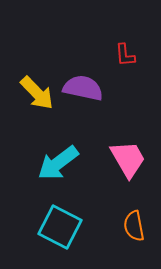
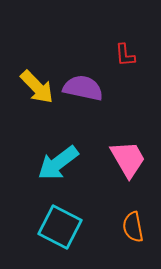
yellow arrow: moved 6 px up
orange semicircle: moved 1 px left, 1 px down
